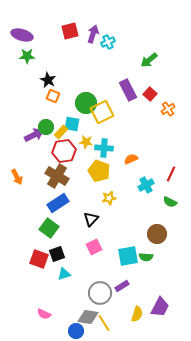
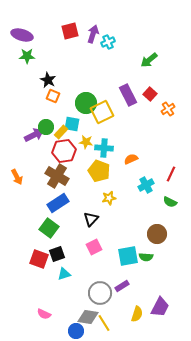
purple rectangle at (128, 90): moved 5 px down
